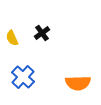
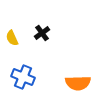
blue cross: rotated 20 degrees counterclockwise
